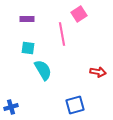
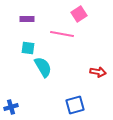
pink line: rotated 70 degrees counterclockwise
cyan semicircle: moved 3 px up
